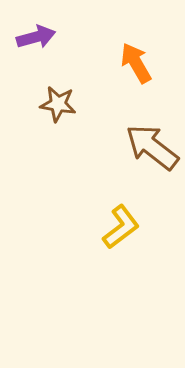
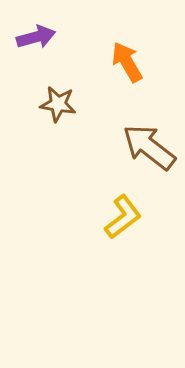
orange arrow: moved 9 px left, 1 px up
brown arrow: moved 3 px left
yellow L-shape: moved 2 px right, 10 px up
